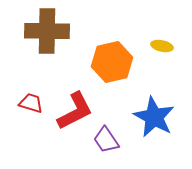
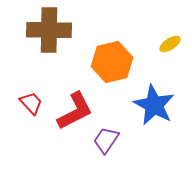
brown cross: moved 2 px right, 1 px up
yellow ellipse: moved 8 px right, 2 px up; rotated 45 degrees counterclockwise
red trapezoid: rotated 30 degrees clockwise
blue star: moved 12 px up
purple trapezoid: rotated 68 degrees clockwise
